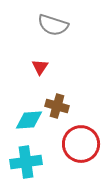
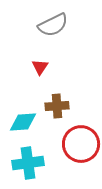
gray semicircle: rotated 44 degrees counterclockwise
brown cross: rotated 20 degrees counterclockwise
cyan diamond: moved 6 px left, 2 px down
cyan cross: moved 2 px right, 1 px down
